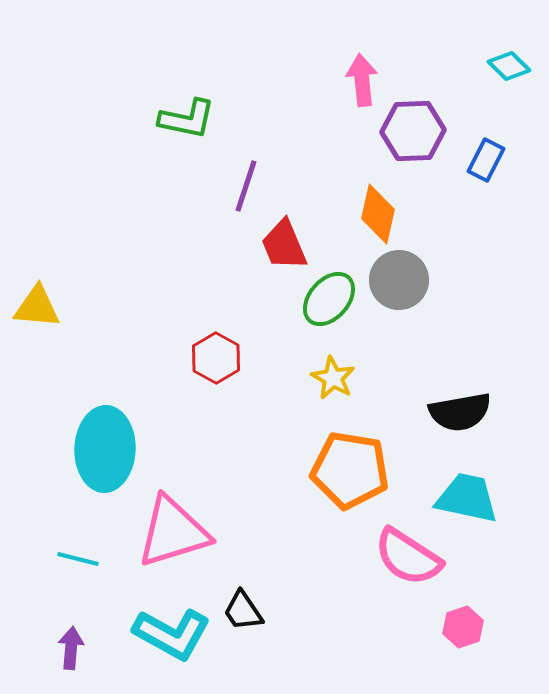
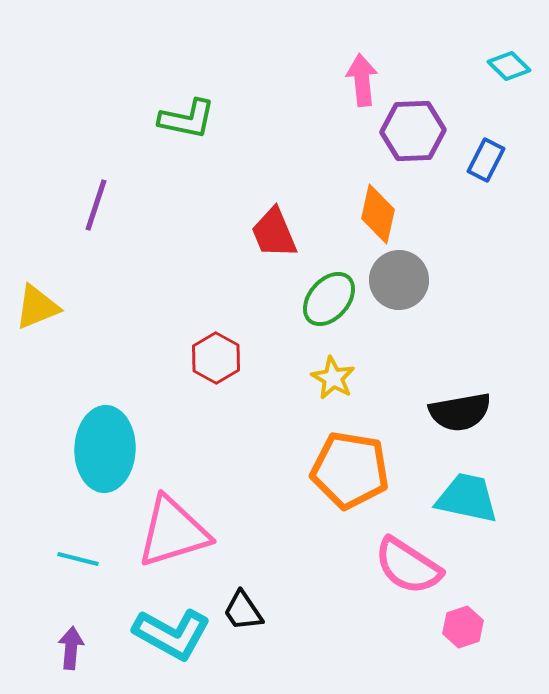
purple line: moved 150 px left, 19 px down
red trapezoid: moved 10 px left, 12 px up
yellow triangle: rotated 27 degrees counterclockwise
pink semicircle: moved 9 px down
